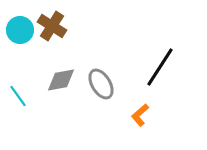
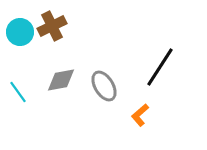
brown cross: rotated 32 degrees clockwise
cyan circle: moved 2 px down
gray ellipse: moved 3 px right, 2 px down
cyan line: moved 4 px up
